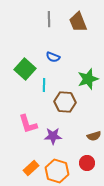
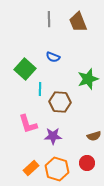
cyan line: moved 4 px left, 4 px down
brown hexagon: moved 5 px left
orange hexagon: moved 2 px up
